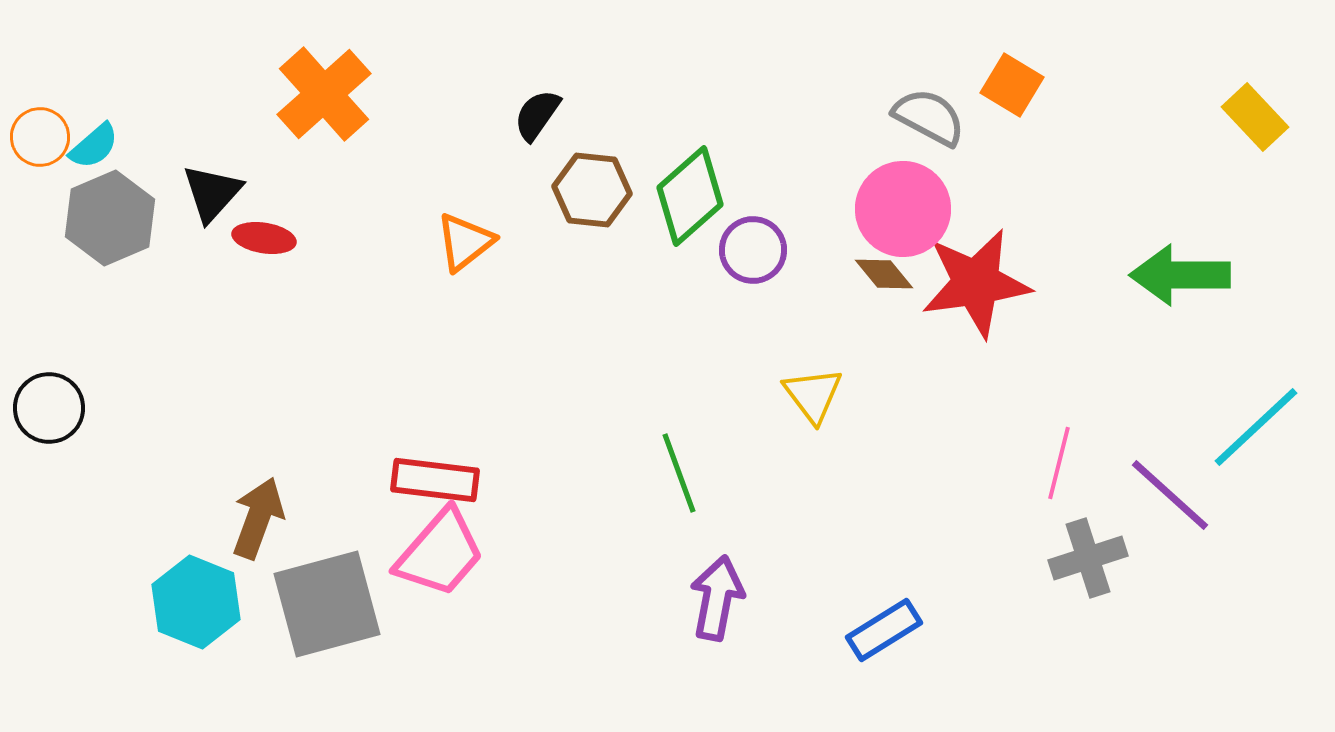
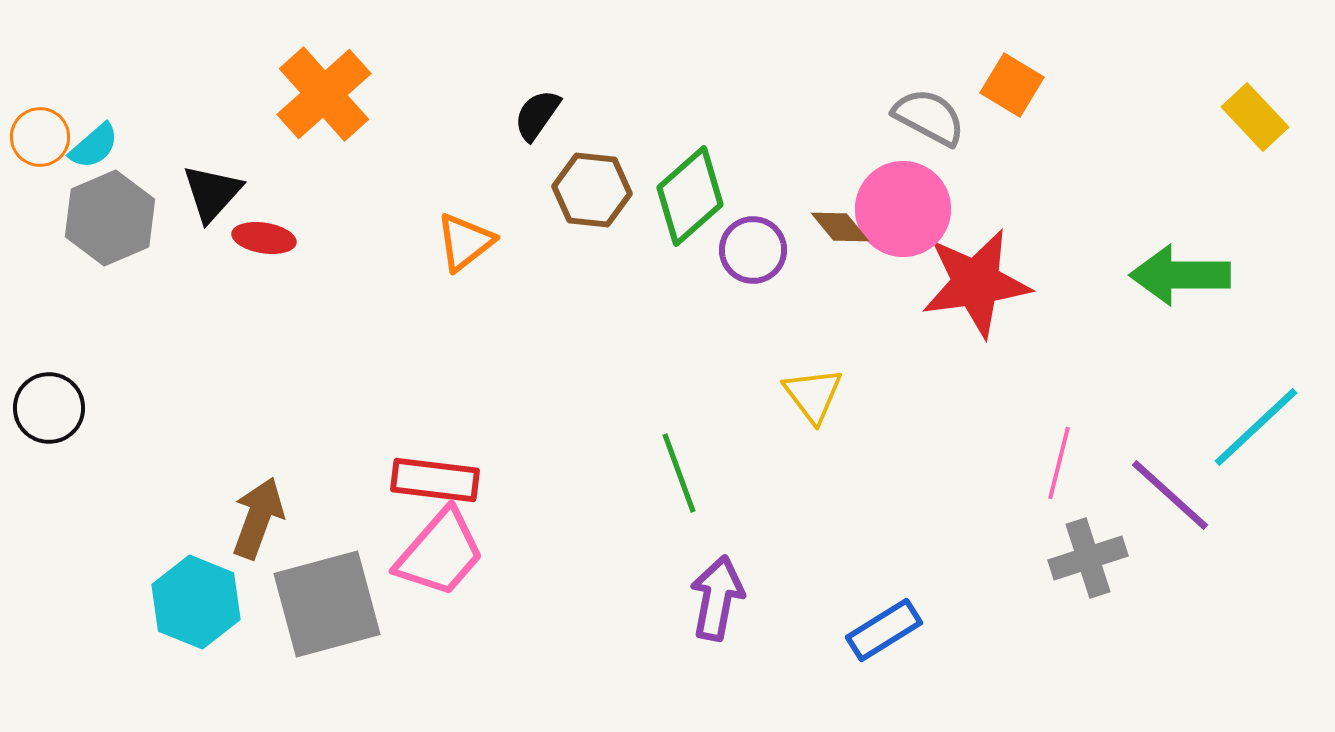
brown diamond: moved 44 px left, 47 px up
